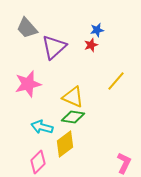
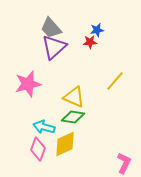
gray trapezoid: moved 24 px right
red star: moved 1 px left, 3 px up; rotated 16 degrees clockwise
yellow line: moved 1 px left
yellow triangle: moved 1 px right
cyan arrow: moved 2 px right
yellow diamond: rotated 12 degrees clockwise
pink diamond: moved 13 px up; rotated 25 degrees counterclockwise
